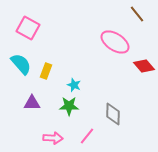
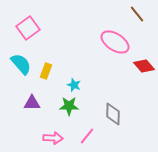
pink square: rotated 25 degrees clockwise
